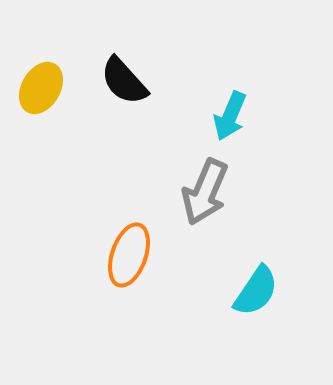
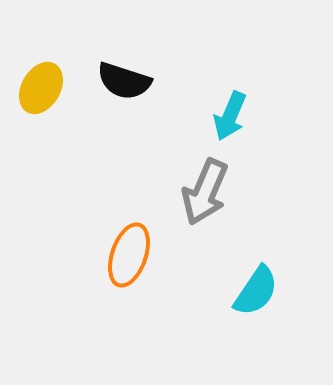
black semicircle: rotated 30 degrees counterclockwise
